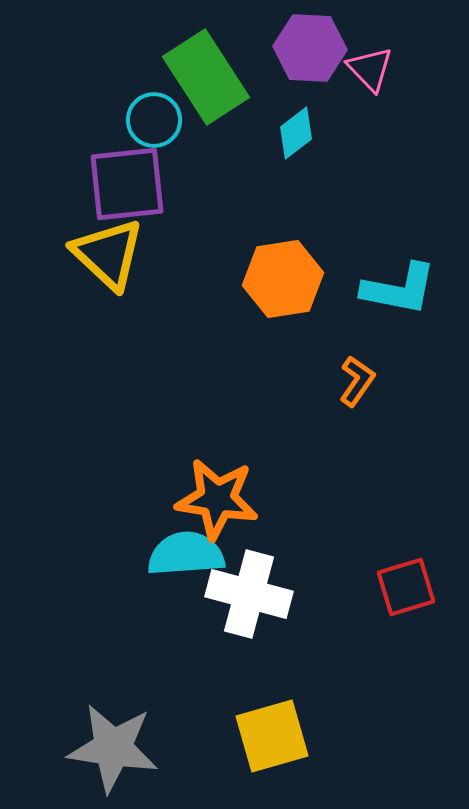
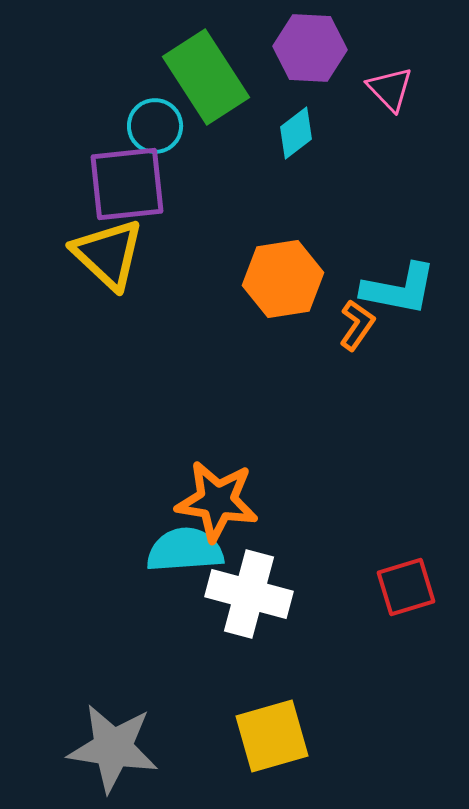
pink triangle: moved 20 px right, 20 px down
cyan circle: moved 1 px right, 6 px down
orange L-shape: moved 56 px up
orange star: moved 2 px down
cyan semicircle: moved 1 px left, 4 px up
